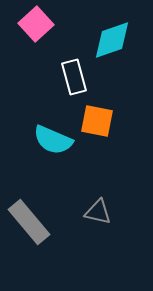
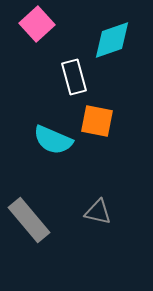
pink square: moved 1 px right
gray rectangle: moved 2 px up
